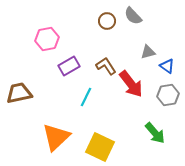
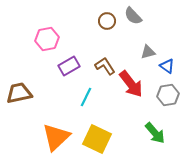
brown L-shape: moved 1 px left
yellow square: moved 3 px left, 8 px up
